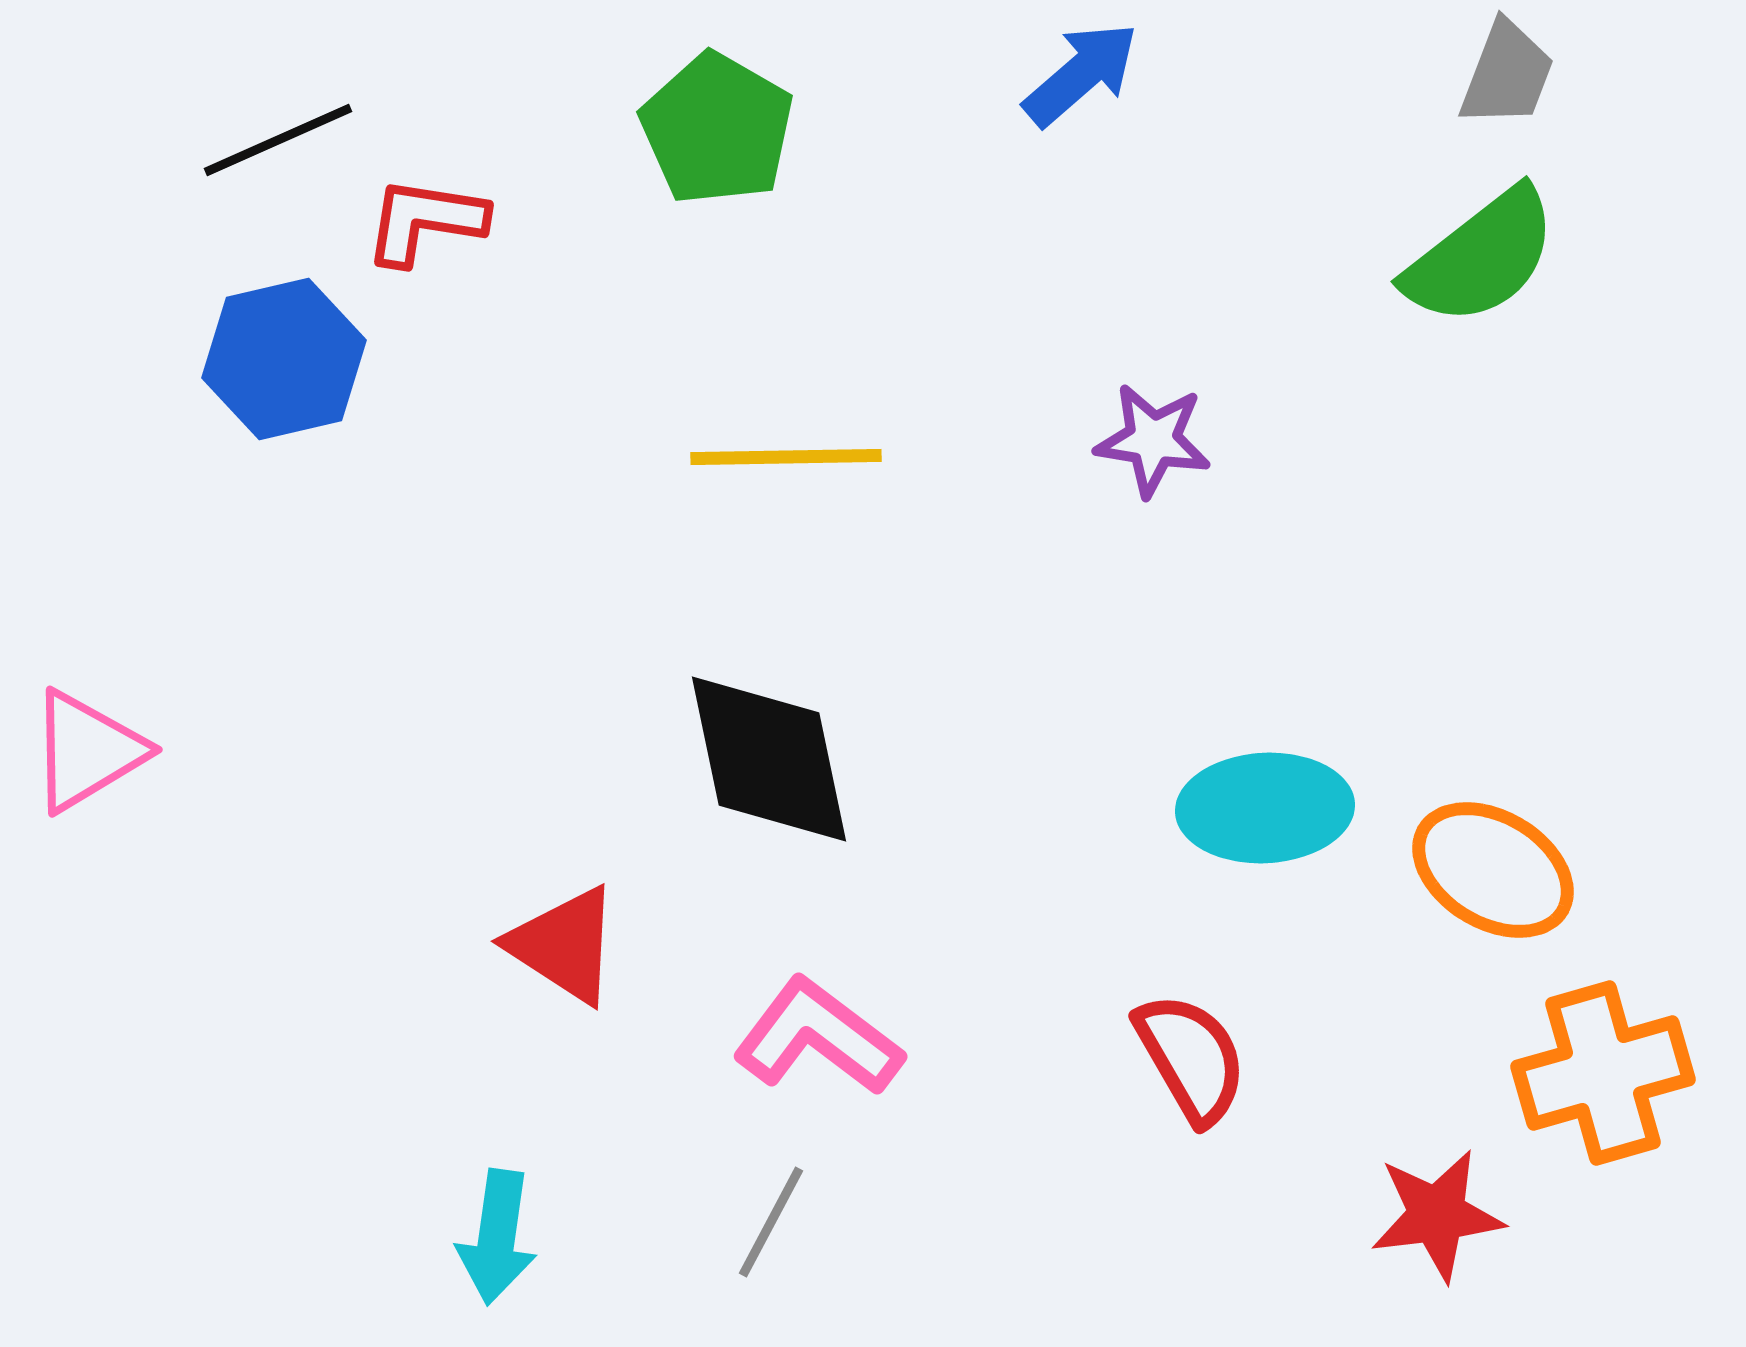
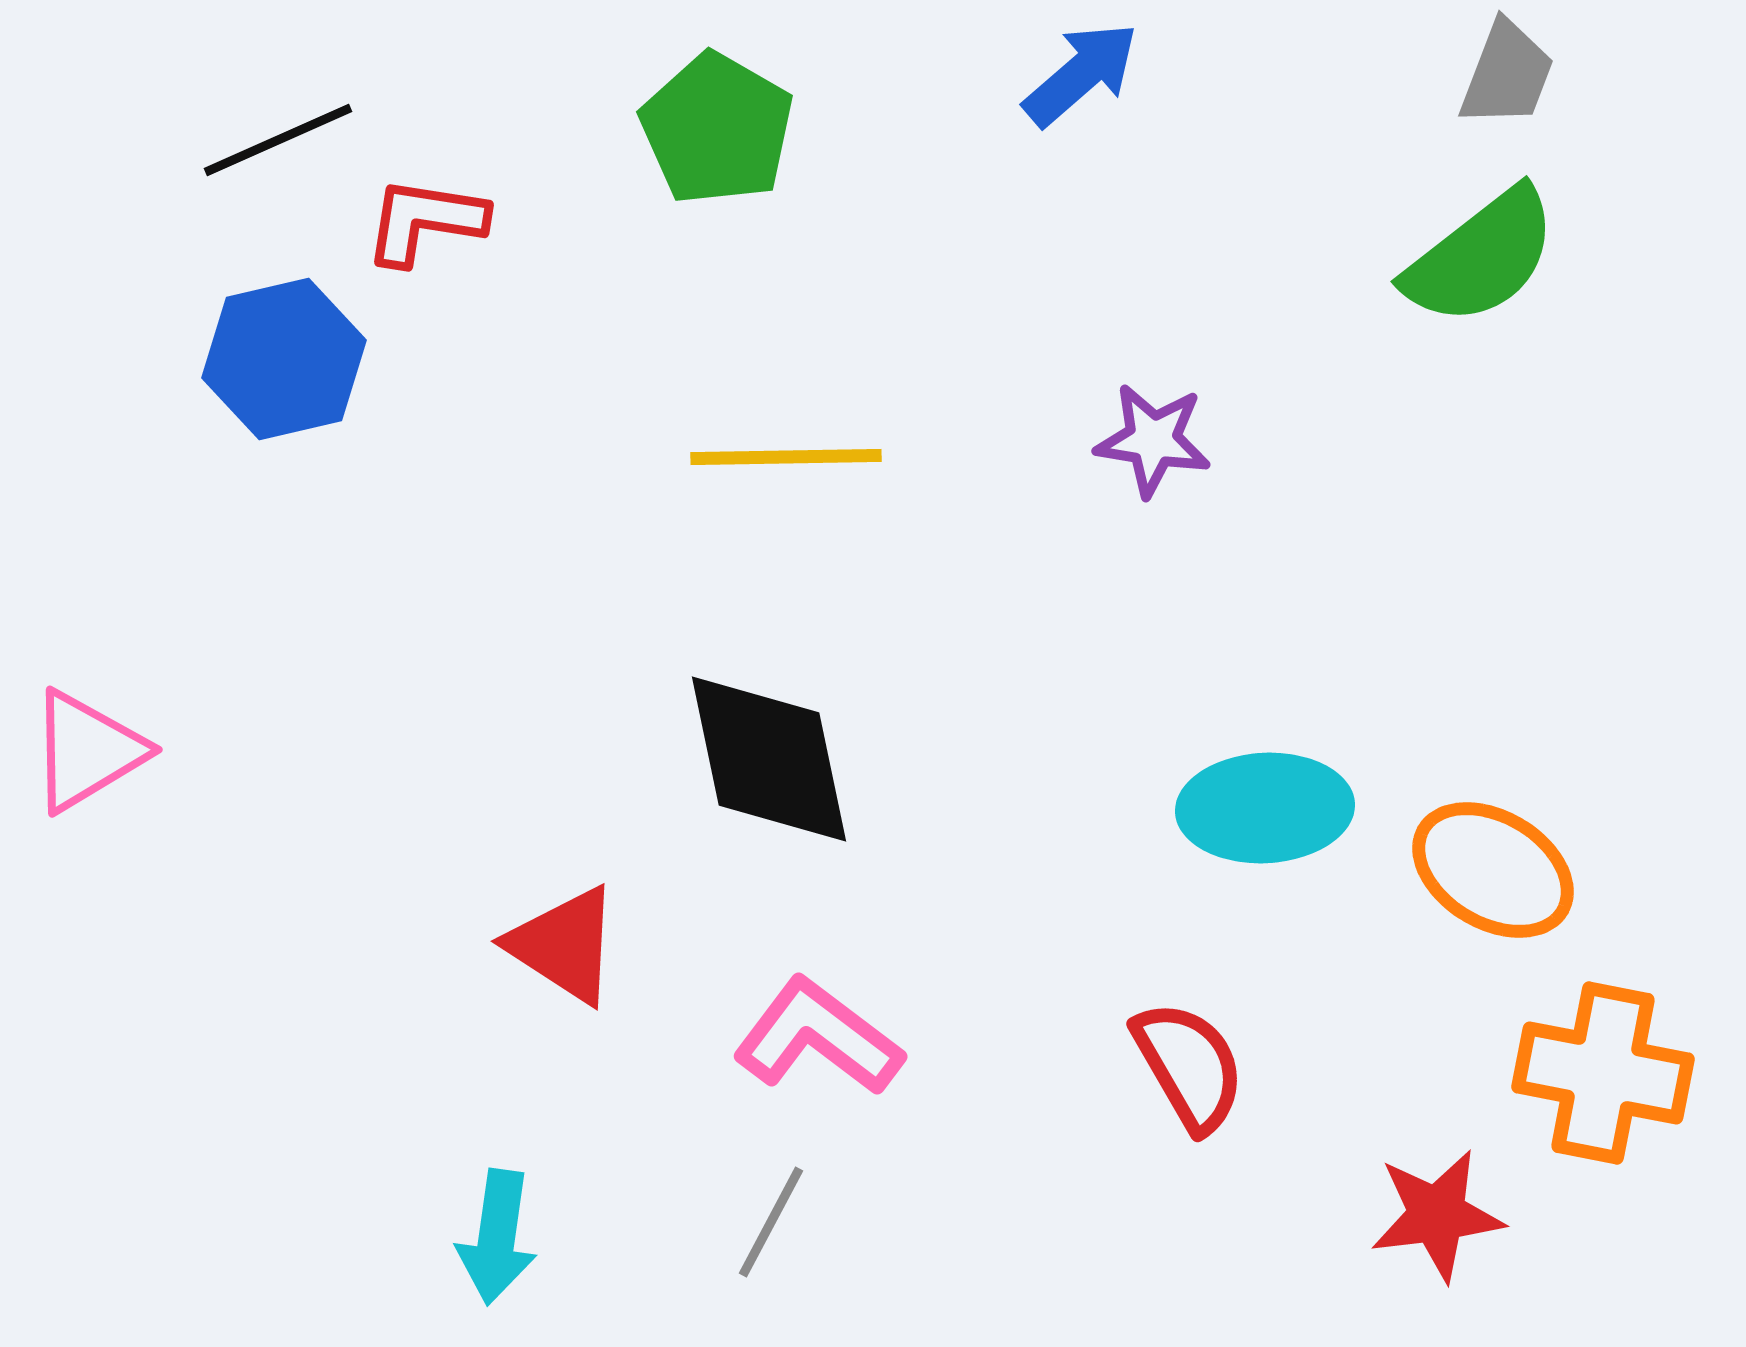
red semicircle: moved 2 px left, 8 px down
orange cross: rotated 27 degrees clockwise
